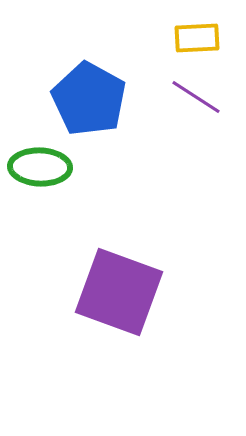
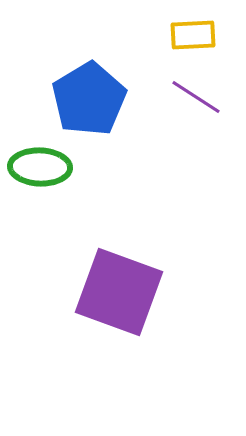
yellow rectangle: moved 4 px left, 3 px up
blue pentagon: rotated 12 degrees clockwise
